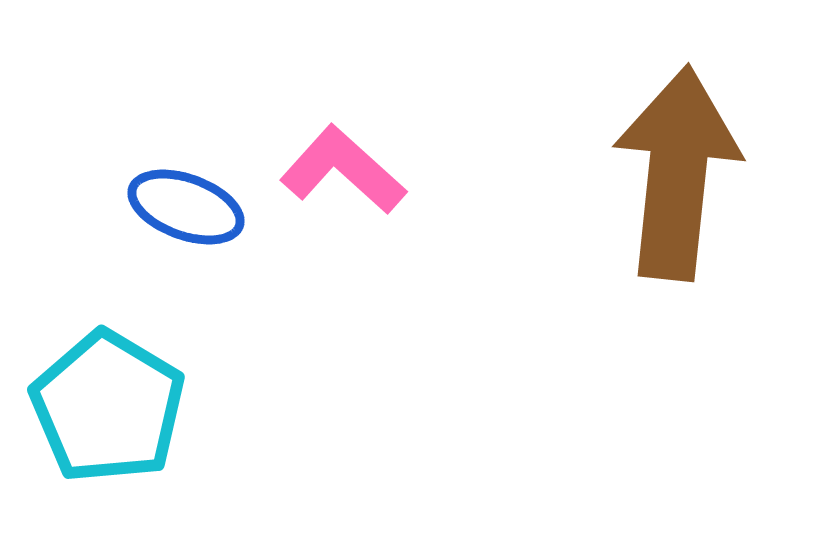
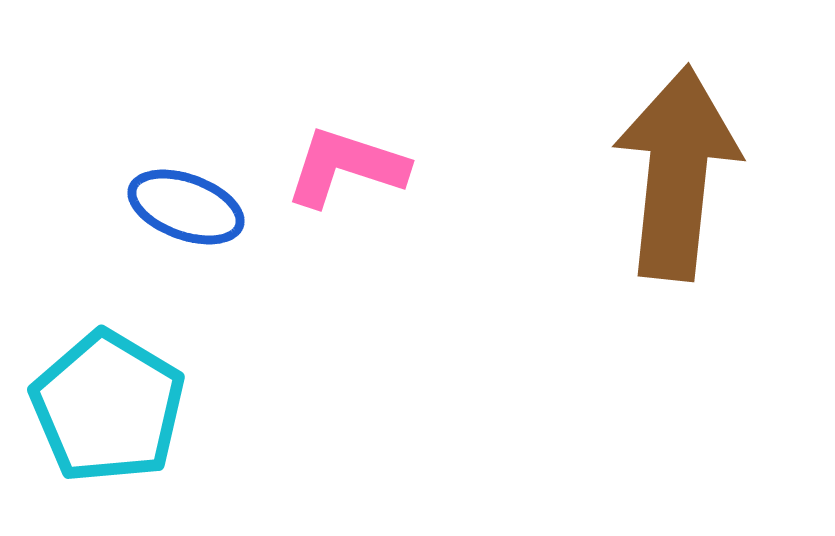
pink L-shape: moved 3 px right, 3 px up; rotated 24 degrees counterclockwise
